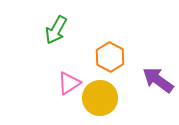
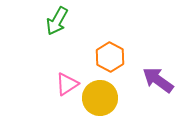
green arrow: moved 1 px right, 9 px up
pink triangle: moved 2 px left, 1 px down
